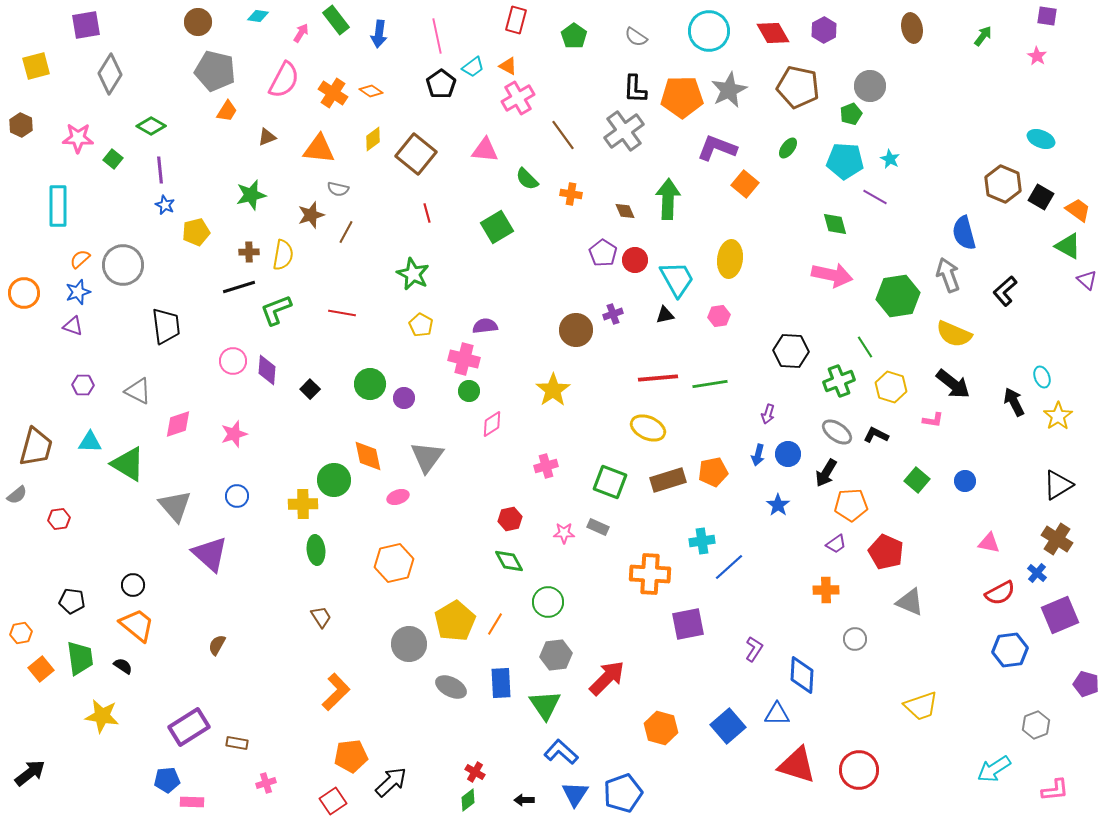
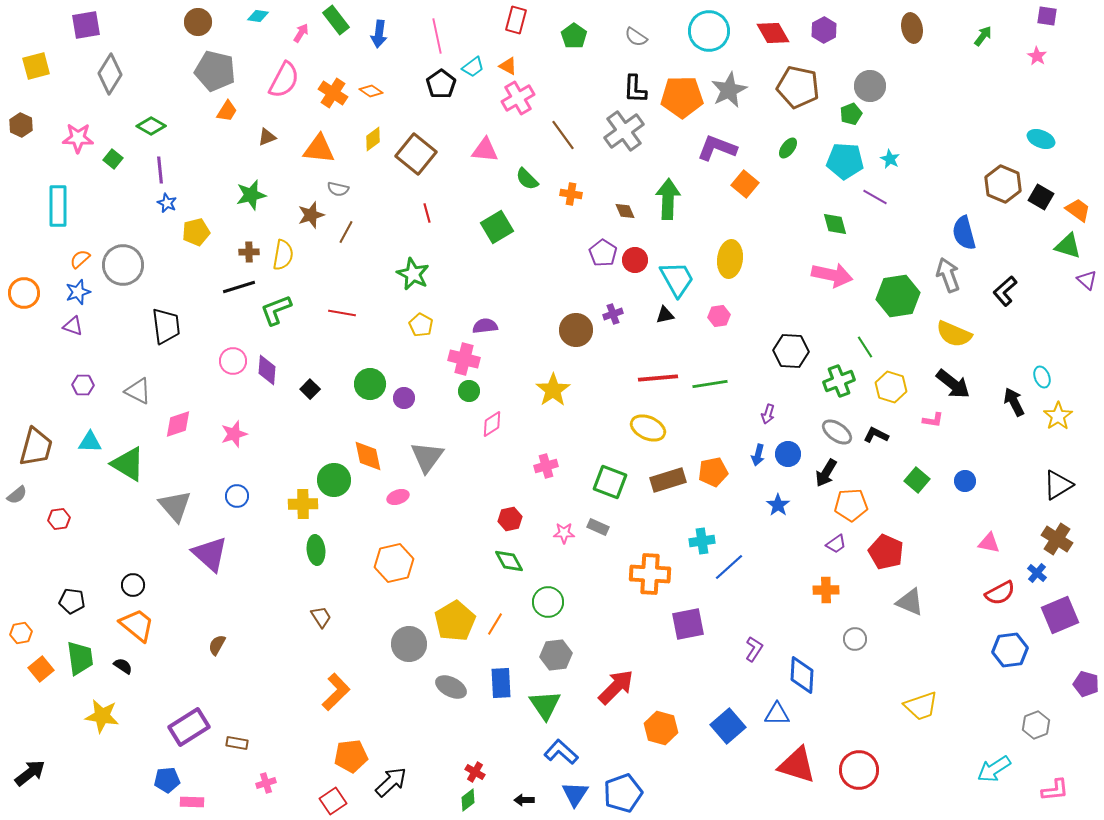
blue star at (165, 205): moved 2 px right, 2 px up
green triangle at (1068, 246): rotated 12 degrees counterclockwise
red arrow at (607, 678): moved 9 px right, 9 px down
